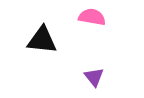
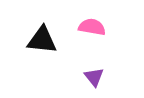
pink semicircle: moved 10 px down
